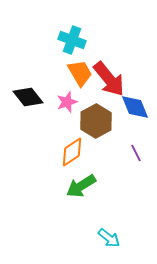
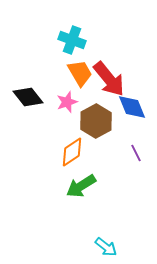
blue diamond: moved 3 px left
cyan arrow: moved 3 px left, 9 px down
